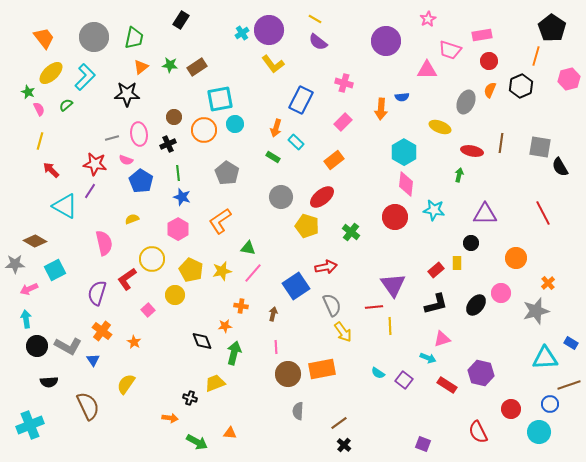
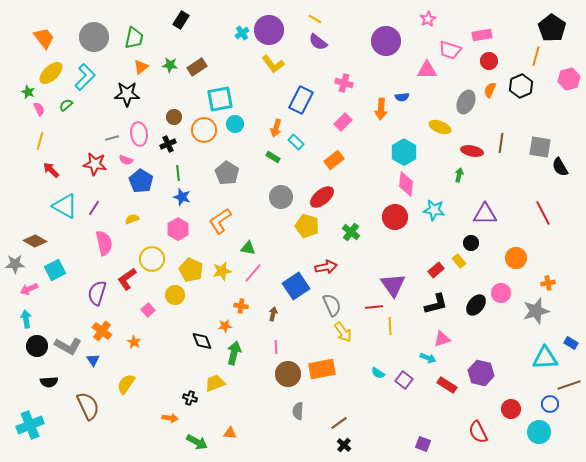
purple line at (90, 191): moved 4 px right, 17 px down
yellow rectangle at (457, 263): moved 2 px right, 2 px up; rotated 40 degrees counterclockwise
orange cross at (548, 283): rotated 32 degrees clockwise
